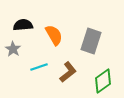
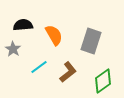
cyan line: rotated 18 degrees counterclockwise
